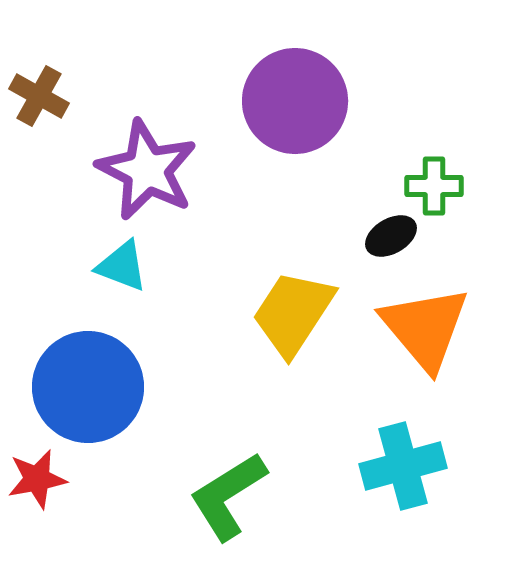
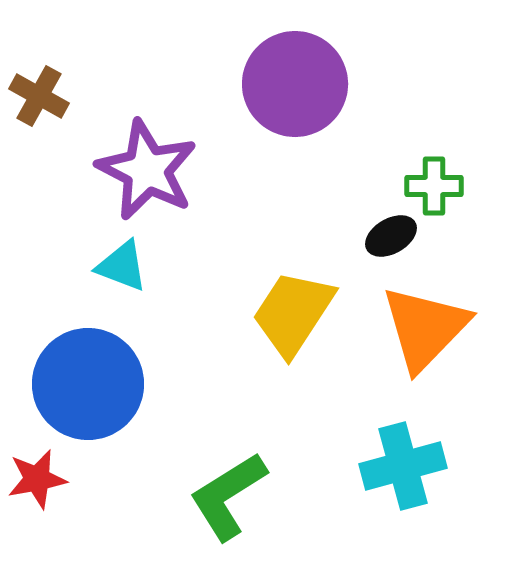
purple circle: moved 17 px up
orange triangle: rotated 24 degrees clockwise
blue circle: moved 3 px up
